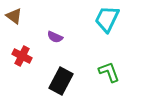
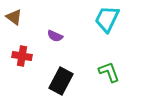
brown triangle: moved 1 px down
purple semicircle: moved 1 px up
red cross: rotated 18 degrees counterclockwise
